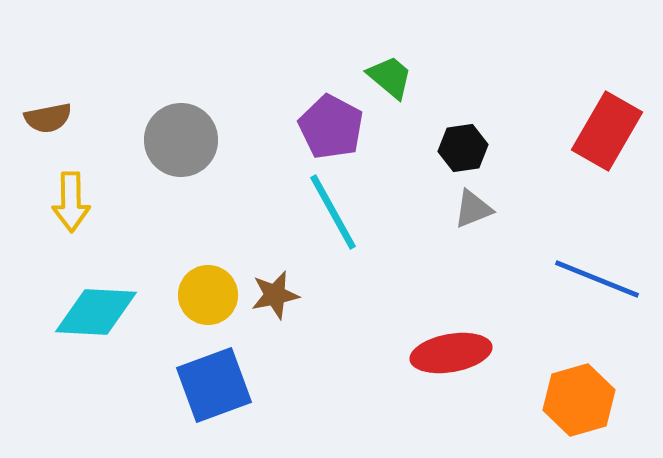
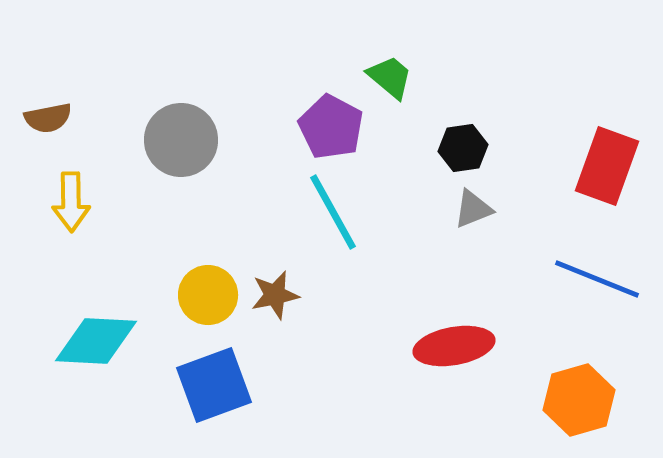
red rectangle: moved 35 px down; rotated 10 degrees counterclockwise
cyan diamond: moved 29 px down
red ellipse: moved 3 px right, 7 px up
